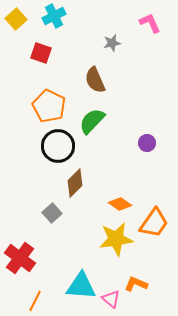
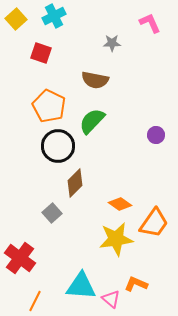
gray star: rotated 12 degrees clockwise
brown semicircle: rotated 56 degrees counterclockwise
purple circle: moved 9 px right, 8 px up
